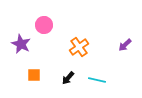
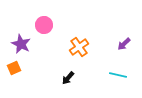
purple arrow: moved 1 px left, 1 px up
orange square: moved 20 px left, 7 px up; rotated 24 degrees counterclockwise
cyan line: moved 21 px right, 5 px up
